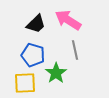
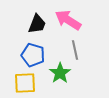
black trapezoid: moved 1 px right; rotated 25 degrees counterclockwise
green star: moved 4 px right
